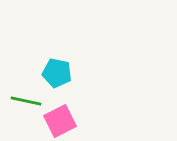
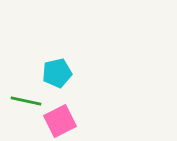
cyan pentagon: rotated 24 degrees counterclockwise
